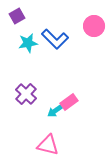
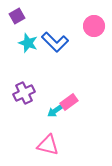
blue L-shape: moved 3 px down
cyan star: rotated 30 degrees clockwise
purple cross: moved 2 px left, 1 px up; rotated 20 degrees clockwise
